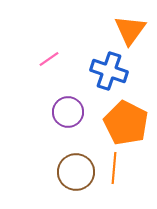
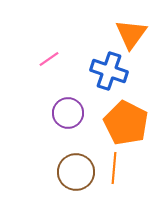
orange triangle: moved 1 px right, 4 px down
purple circle: moved 1 px down
